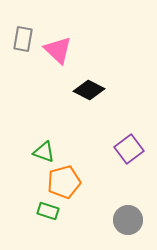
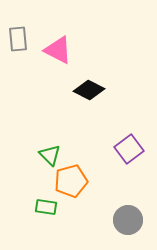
gray rectangle: moved 5 px left; rotated 15 degrees counterclockwise
pink triangle: rotated 16 degrees counterclockwise
green triangle: moved 6 px right, 3 px down; rotated 25 degrees clockwise
orange pentagon: moved 7 px right, 1 px up
green rectangle: moved 2 px left, 4 px up; rotated 10 degrees counterclockwise
